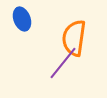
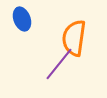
purple line: moved 4 px left, 1 px down
